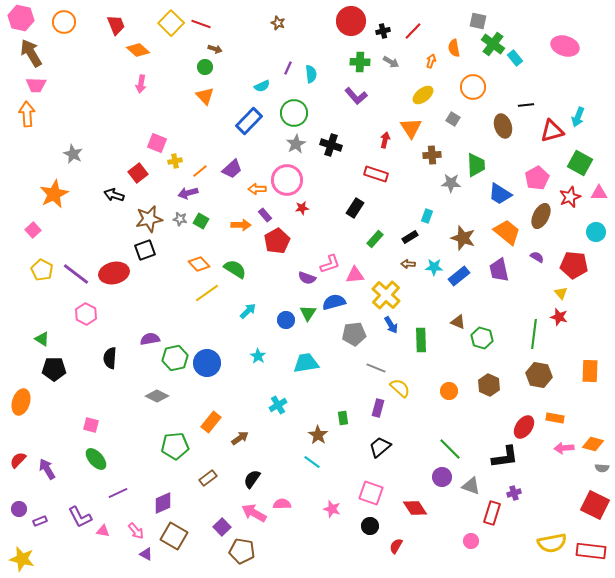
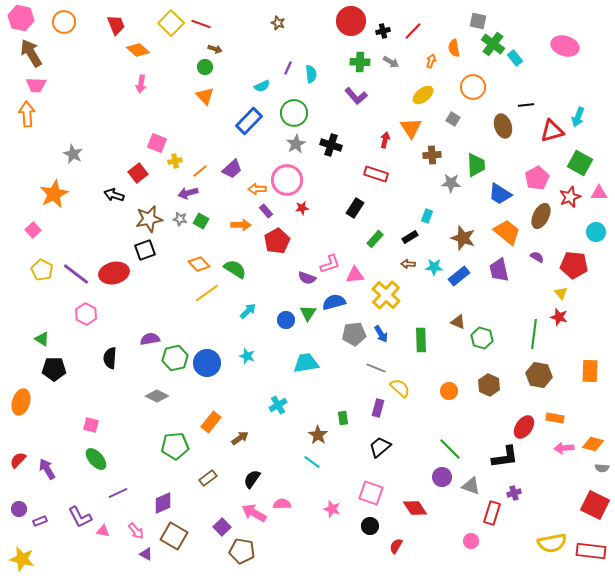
purple rectangle at (265, 215): moved 1 px right, 4 px up
blue arrow at (391, 325): moved 10 px left, 9 px down
cyan star at (258, 356): moved 11 px left; rotated 14 degrees counterclockwise
